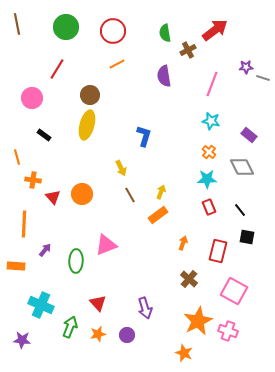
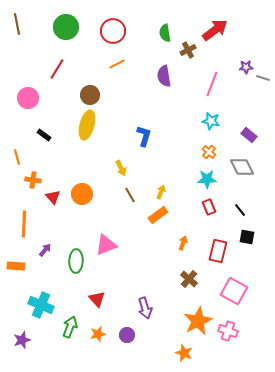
pink circle at (32, 98): moved 4 px left
red triangle at (98, 303): moved 1 px left, 4 px up
purple star at (22, 340): rotated 24 degrees counterclockwise
